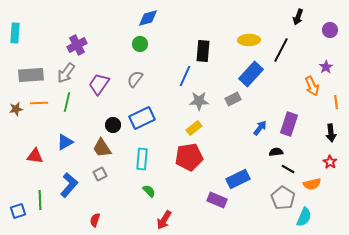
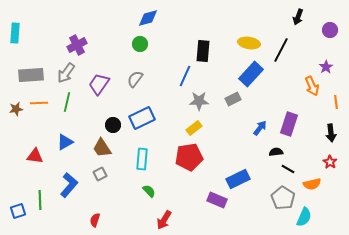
yellow ellipse at (249, 40): moved 3 px down; rotated 10 degrees clockwise
